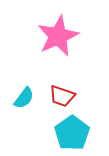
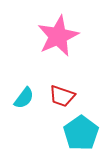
cyan pentagon: moved 9 px right
